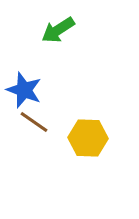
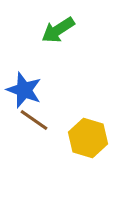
brown line: moved 2 px up
yellow hexagon: rotated 15 degrees clockwise
